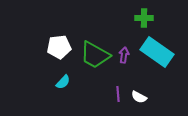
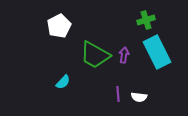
green cross: moved 2 px right, 2 px down; rotated 18 degrees counterclockwise
white pentagon: moved 21 px up; rotated 20 degrees counterclockwise
cyan rectangle: rotated 28 degrees clockwise
white semicircle: rotated 21 degrees counterclockwise
